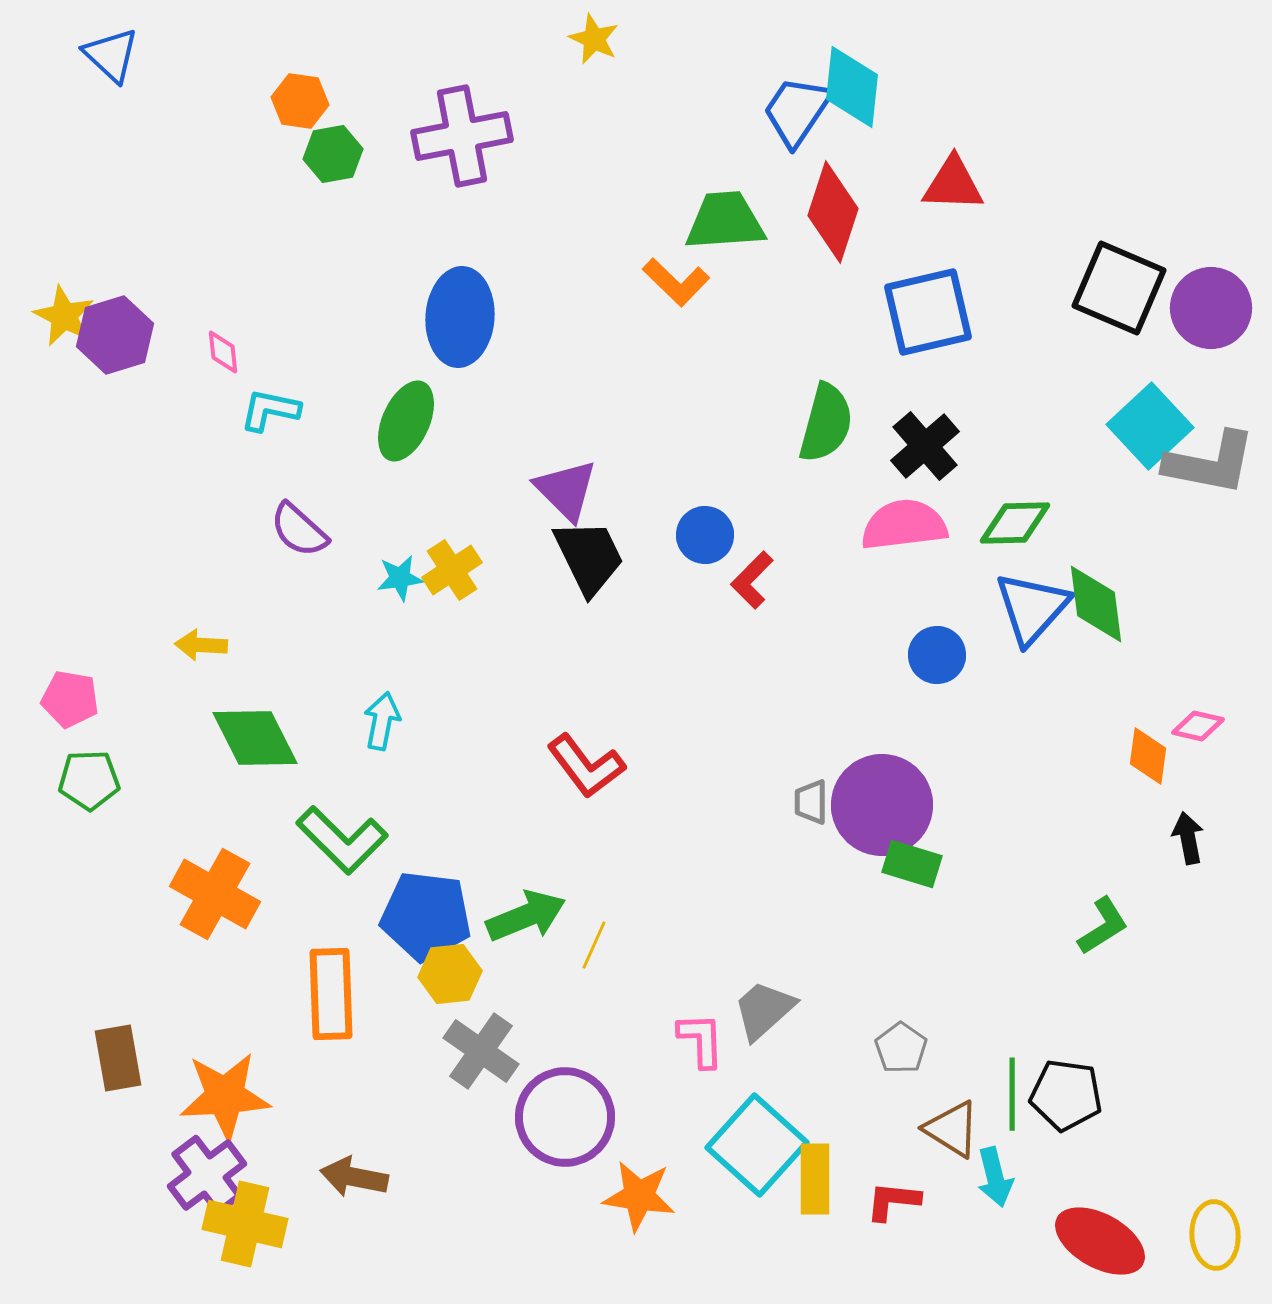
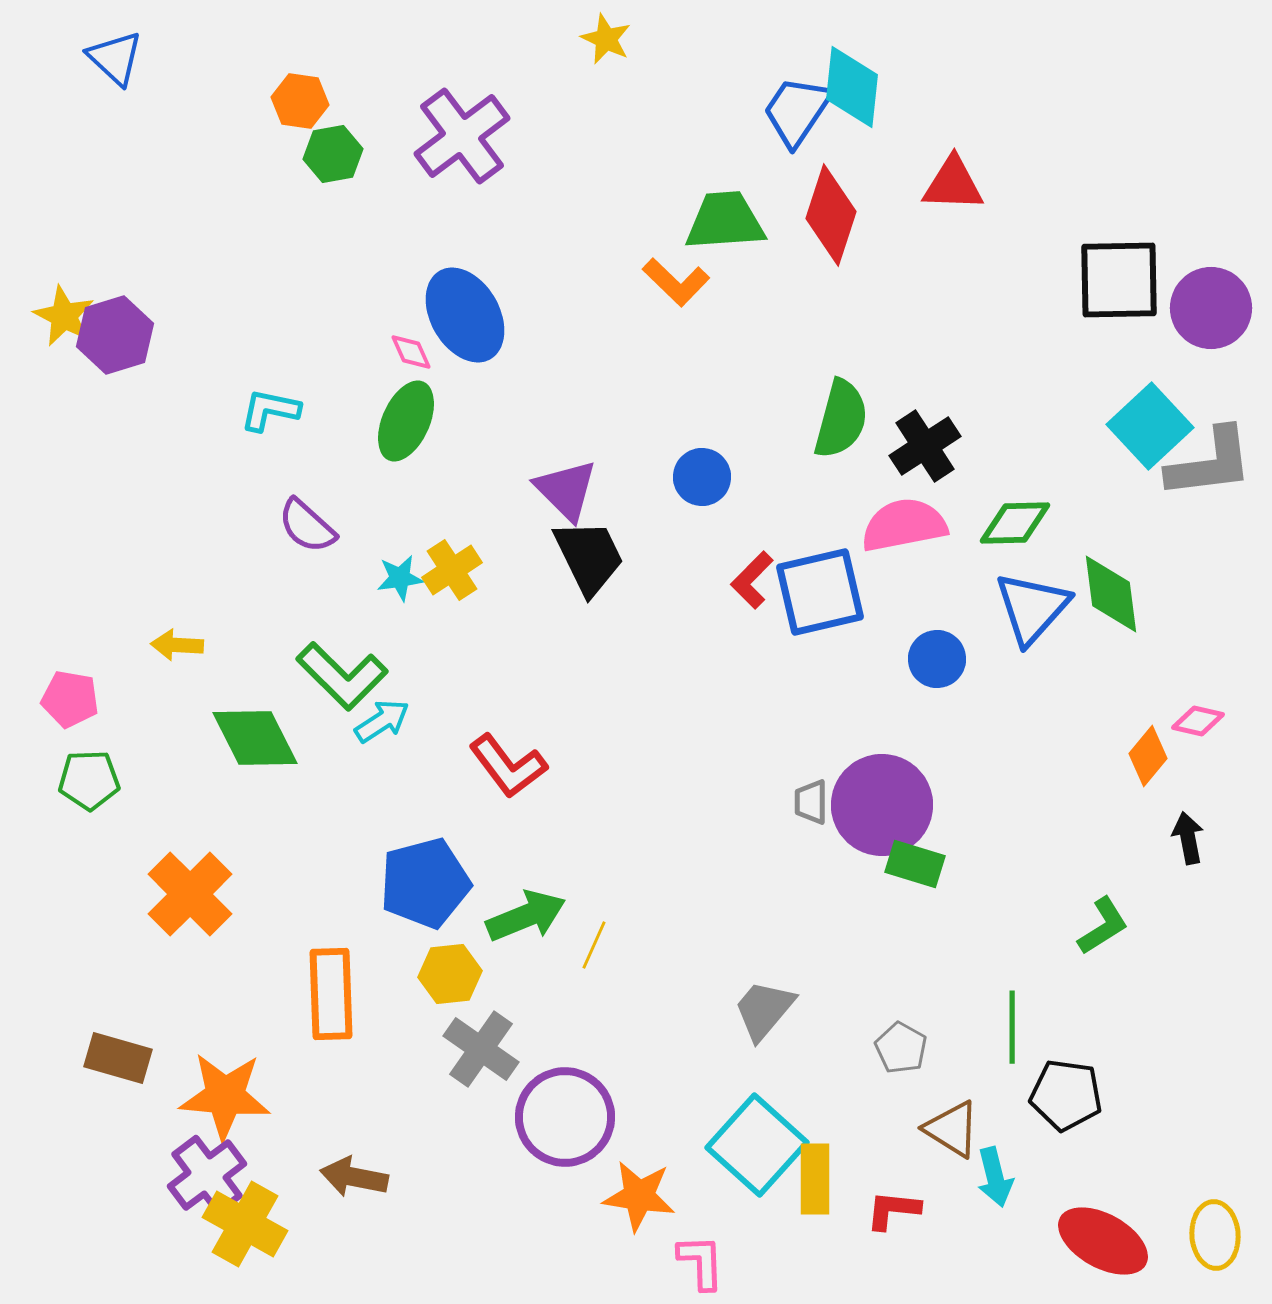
yellow star at (594, 39): moved 12 px right
blue triangle at (111, 55): moved 4 px right, 3 px down
purple cross at (462, 136): rotated 26 degrees counterclockwise
red diamond at (833, 212): moved 2 px left, 3 px down
black square at (1119, 288): moved 8 px up; rotated 24 degrees counterclockwise
blue square at (928, 312): moved 108 px left, 280 px down
blue ellipse at (460, 317): moved 5 px right, 2 px up; rotated 34 degrees counterclockwise
pink diamond at (223, 352): moved 188 px right; rotated 18 degrees counterclockwise
green semicircle at (826, 423): moved 15 px right, 4 px up
black cross at (925, 446): rotated 8 degrees clockwise
gray L-shape at (1210, 463): rotated 18 degrees counterclockwise
pink semicircle at (904, 525): rotated 4 degrees counterclockwise
purple semicircle at (299, 530): moved 8 px right, 4 px up
blue circle at (705, 535): moved 3 px left, 58 px up
green diamond at (1096, 604): moved 15 px right, 10 px up
yellow arrow at (201, 645): moved 24 px left
blue circle at (937, 655): moved 4 px down
cyan arrow at (382, 721): rotated 46 degrees clockwise
pink diamond at (1198, 726): moved 5 px up
orange diamond at (1148, 756): rotated 32 degrees clockwise
red L-shape at (586, 766): moved 78 px left
green L-shape at (342, 840): moved 164 px up
green rectangle at (912, 864): moved 3 px right
orange cross at (215, 894): moved 25 px left; rotated 16 degrees clockwise
blue pentagon at (426, 916): moved 1 px left, 33 px up; rotated 22 degrees counterclockwise
gray trapezoid at (764, 1010): rotated 8 degrees counterclockwise
pink L-shape at (701, 1040): moved 222 px down
gray pentagon at (901, 1048): rotated 6 degrees counterclockwise
gray cross at (481, 1051): moved 2 px up
brown rectangle at (118, 1058): rotated 64 degrees counterclockwise
green line at (1012, 1094): moved 67 px up
orange star at (225, 1096): rotated 8 degrees clockwise
red L-shape at (893, 1201): moved 9 px down
yellow cross at (245, 1224): rotated 16 degrees clockwise
red ellipse at (1100, 1241): moved 3 px right
